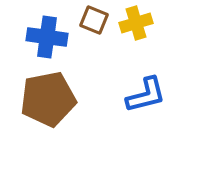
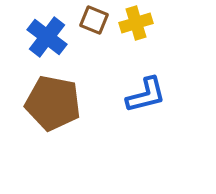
blue cross: rotated 30 degrees clockwise
brown pentagon: moved 5 px right, 4 px down; rotated 22 degrees clockwise
